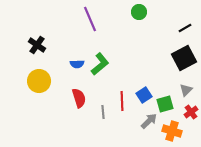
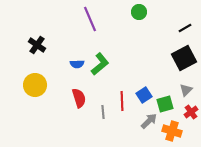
yellow circle: moved 4 px left, 4 px down
